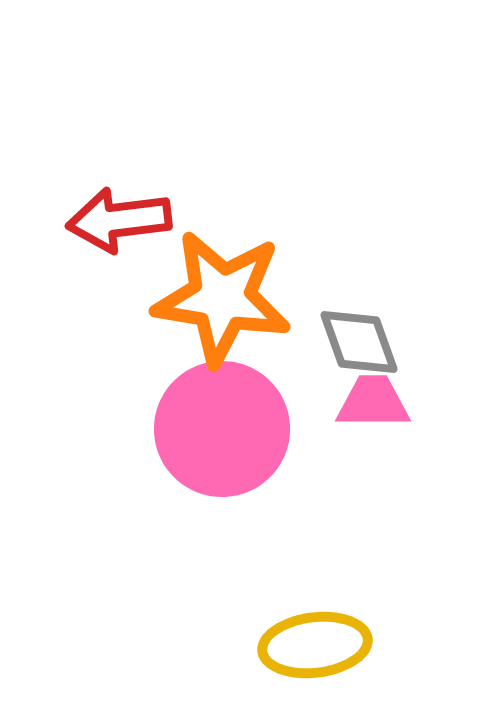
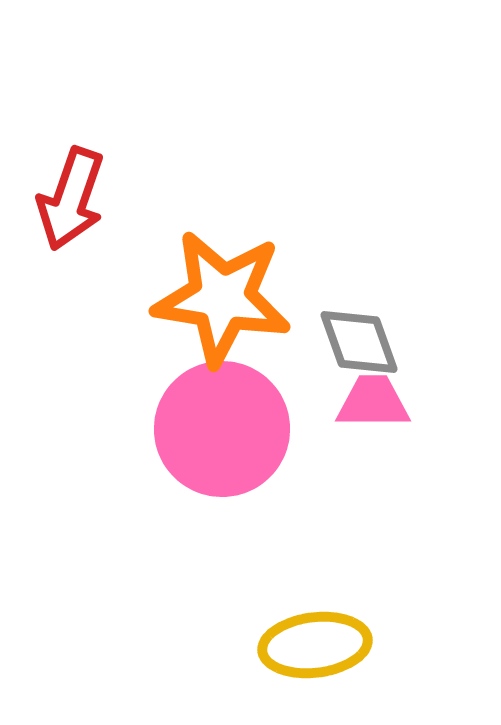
red arrow: moved 48 px left, 21 px up; rotated 64 degrees counterclockwise
